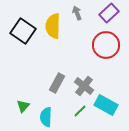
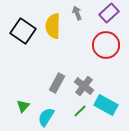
cyan semicircle: rotated 30 degrees clockwise
